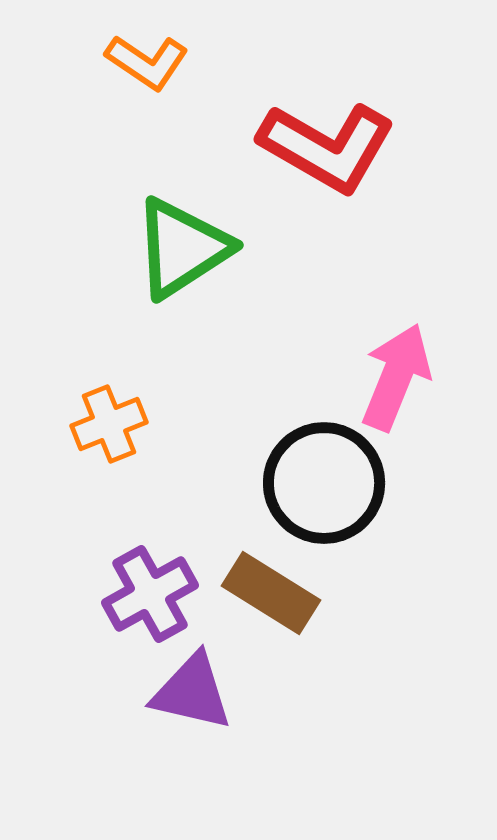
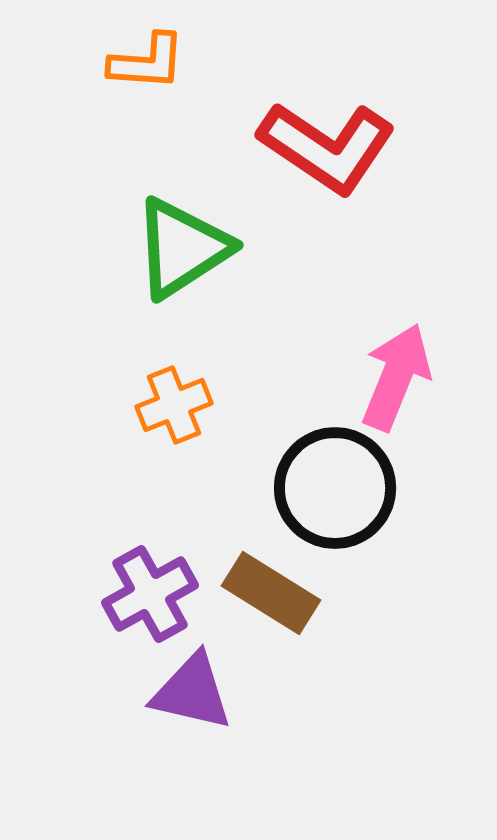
orange L-shape: rotated 30 degrees counterclockwise
red L-shape: rotated 4 degrees clockwise
orange cross: moved 65 px right, 19 px up
black circle: moved 11 px right, 5 px down
